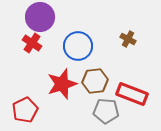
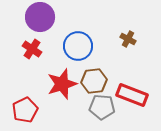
red cross: moved 6 px down
brown hexagon: moved 1 px left
red rectangle: moved 1 px down
gray pentagon: moved 4 px left, 4 px up
